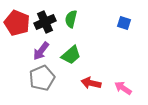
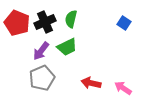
blue square: rotated 16 degrees clockwise
green trapezoid: moved 4 px left, 8 px up; rotated 15 degrees clockwise
